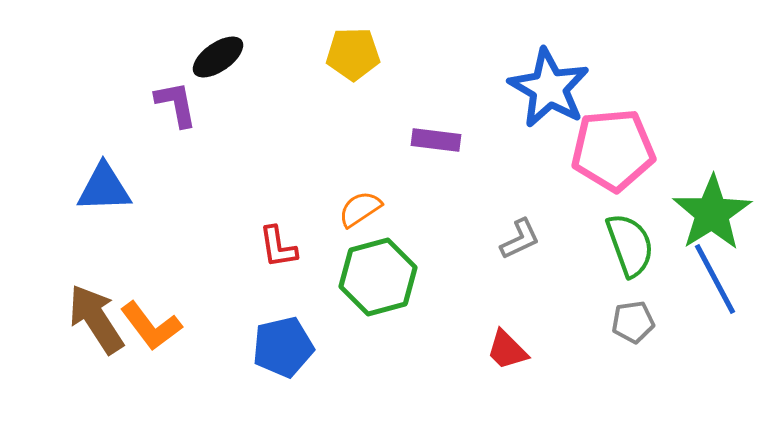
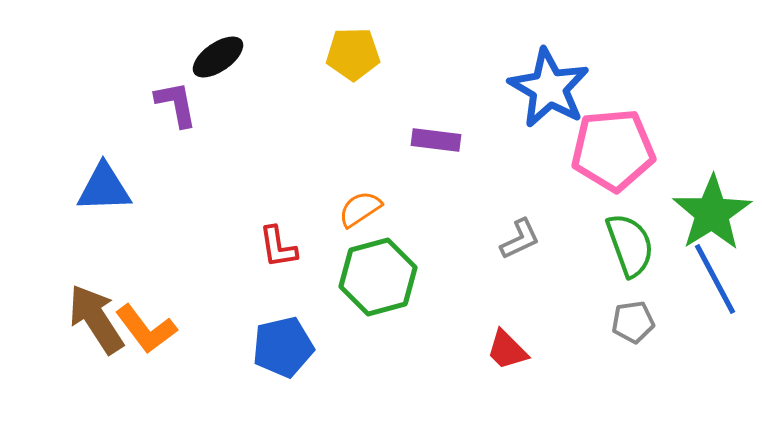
orange L-shape: moved 5 px left, 3 px down
